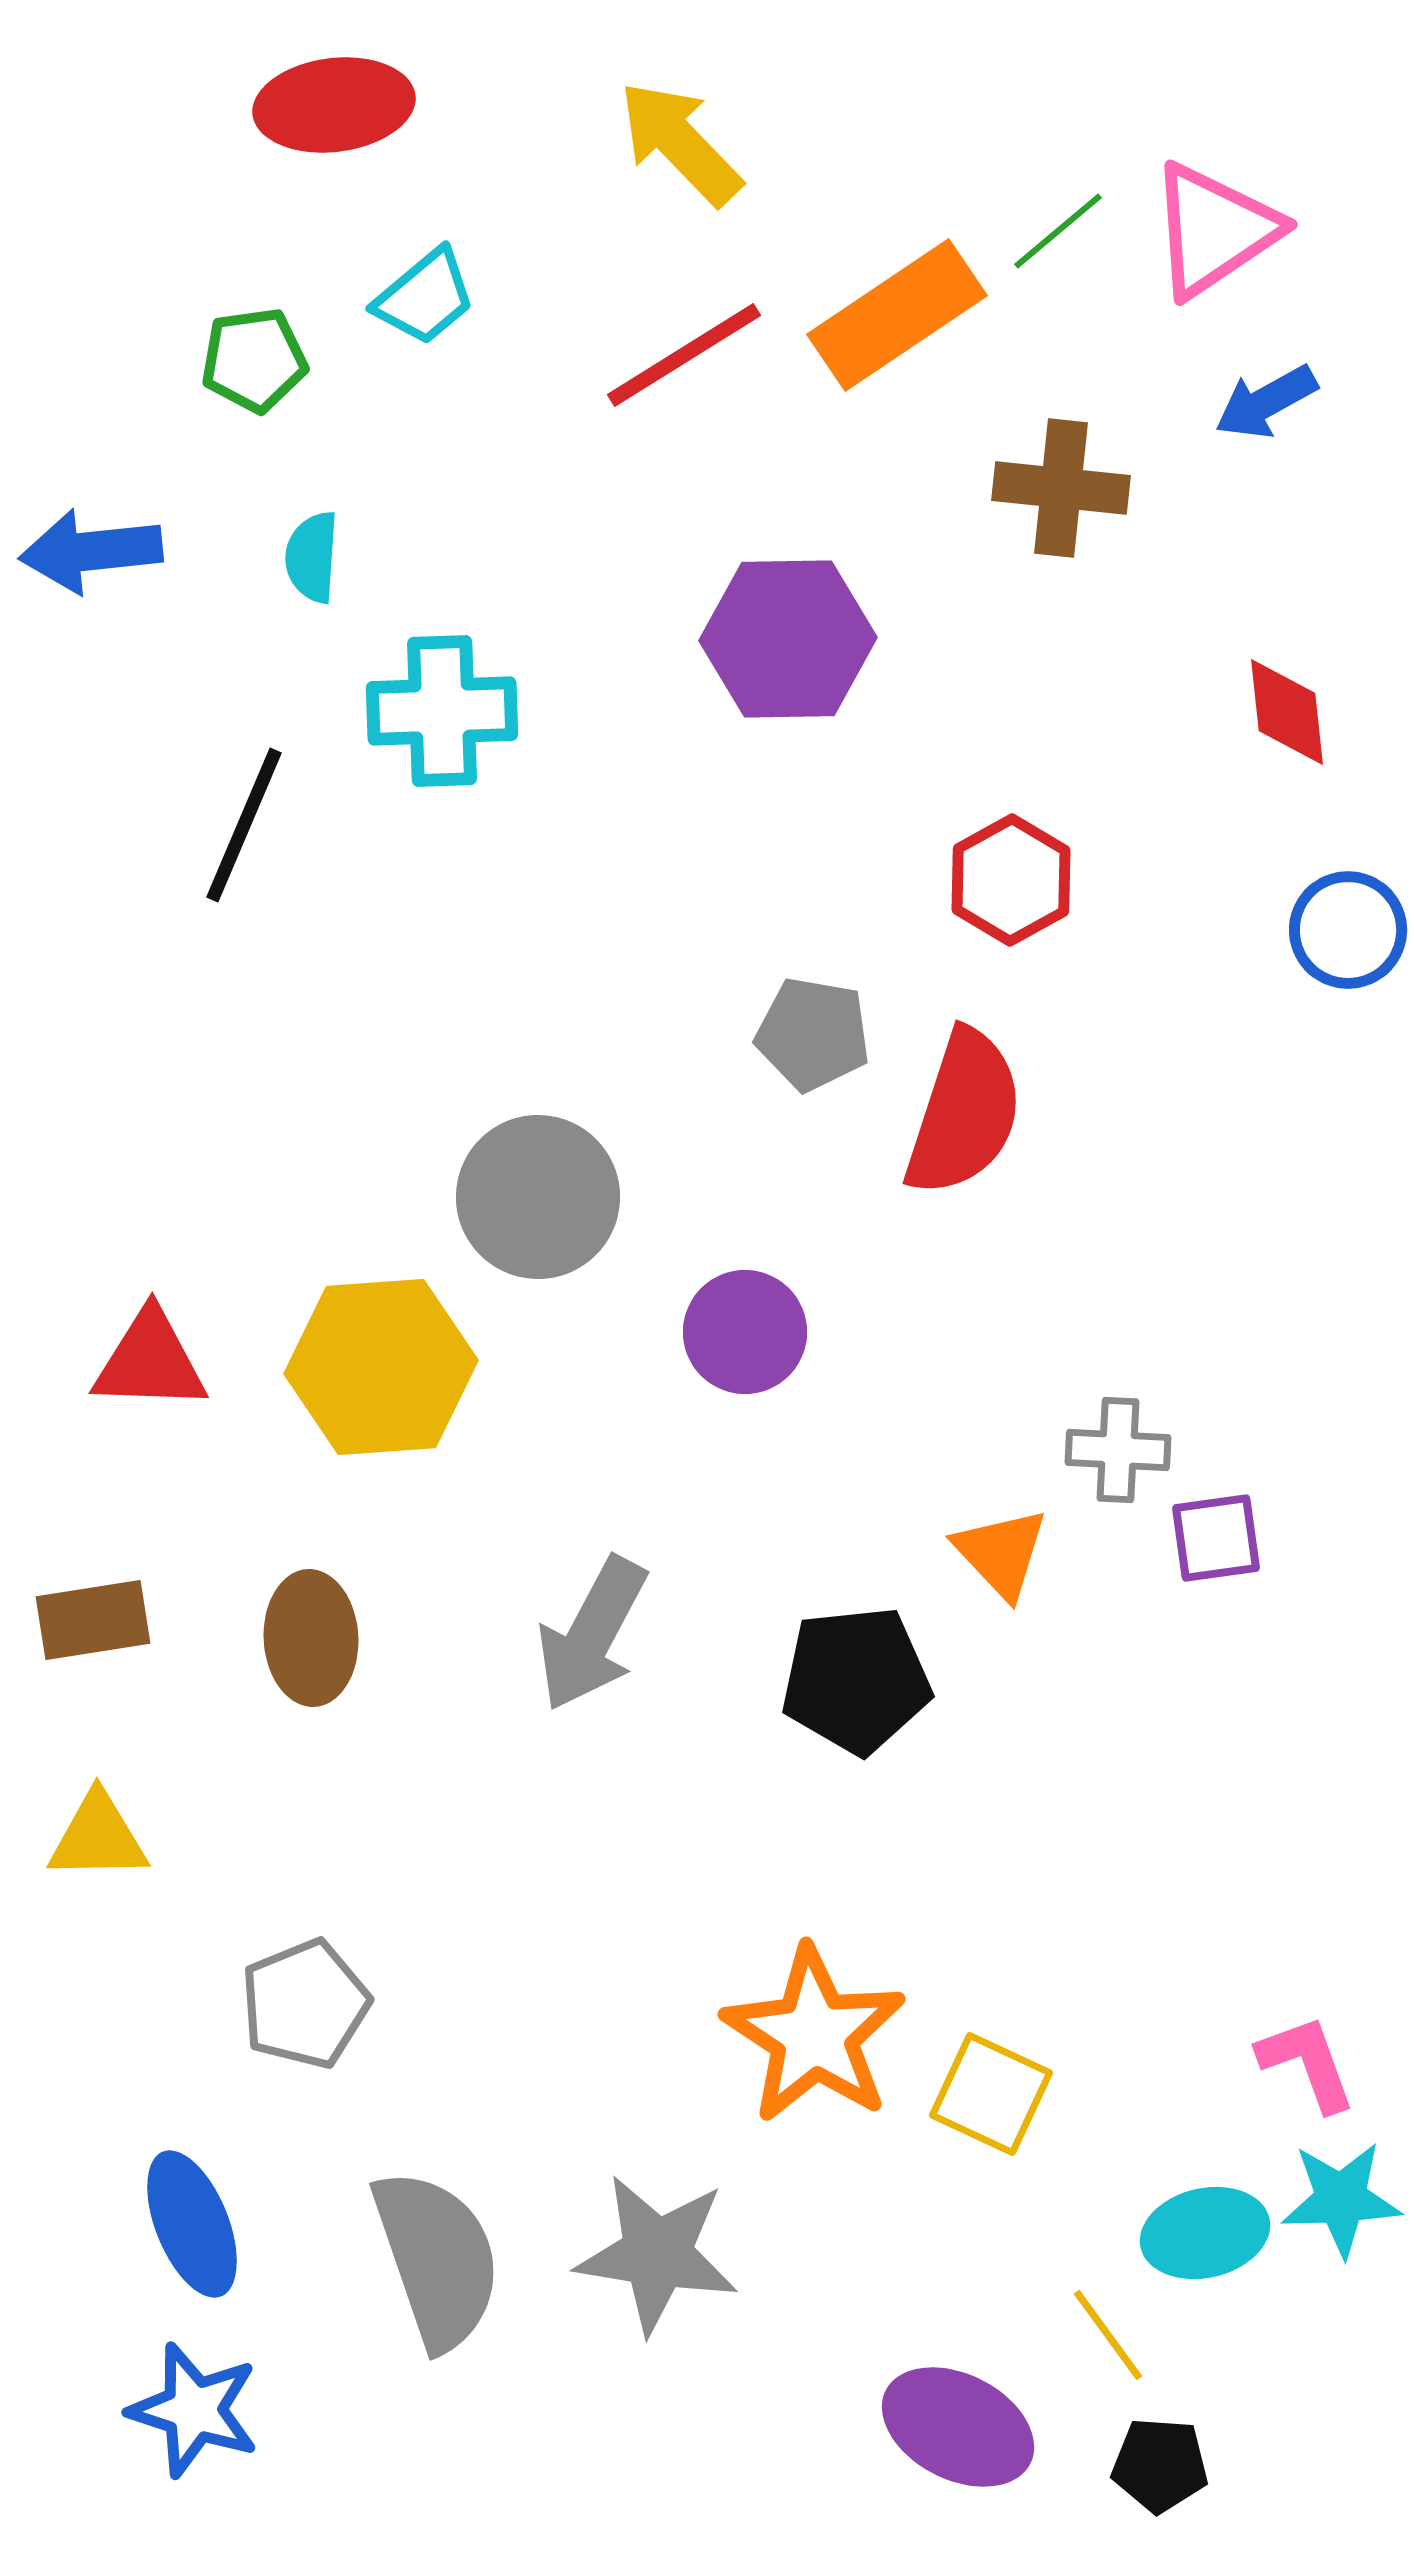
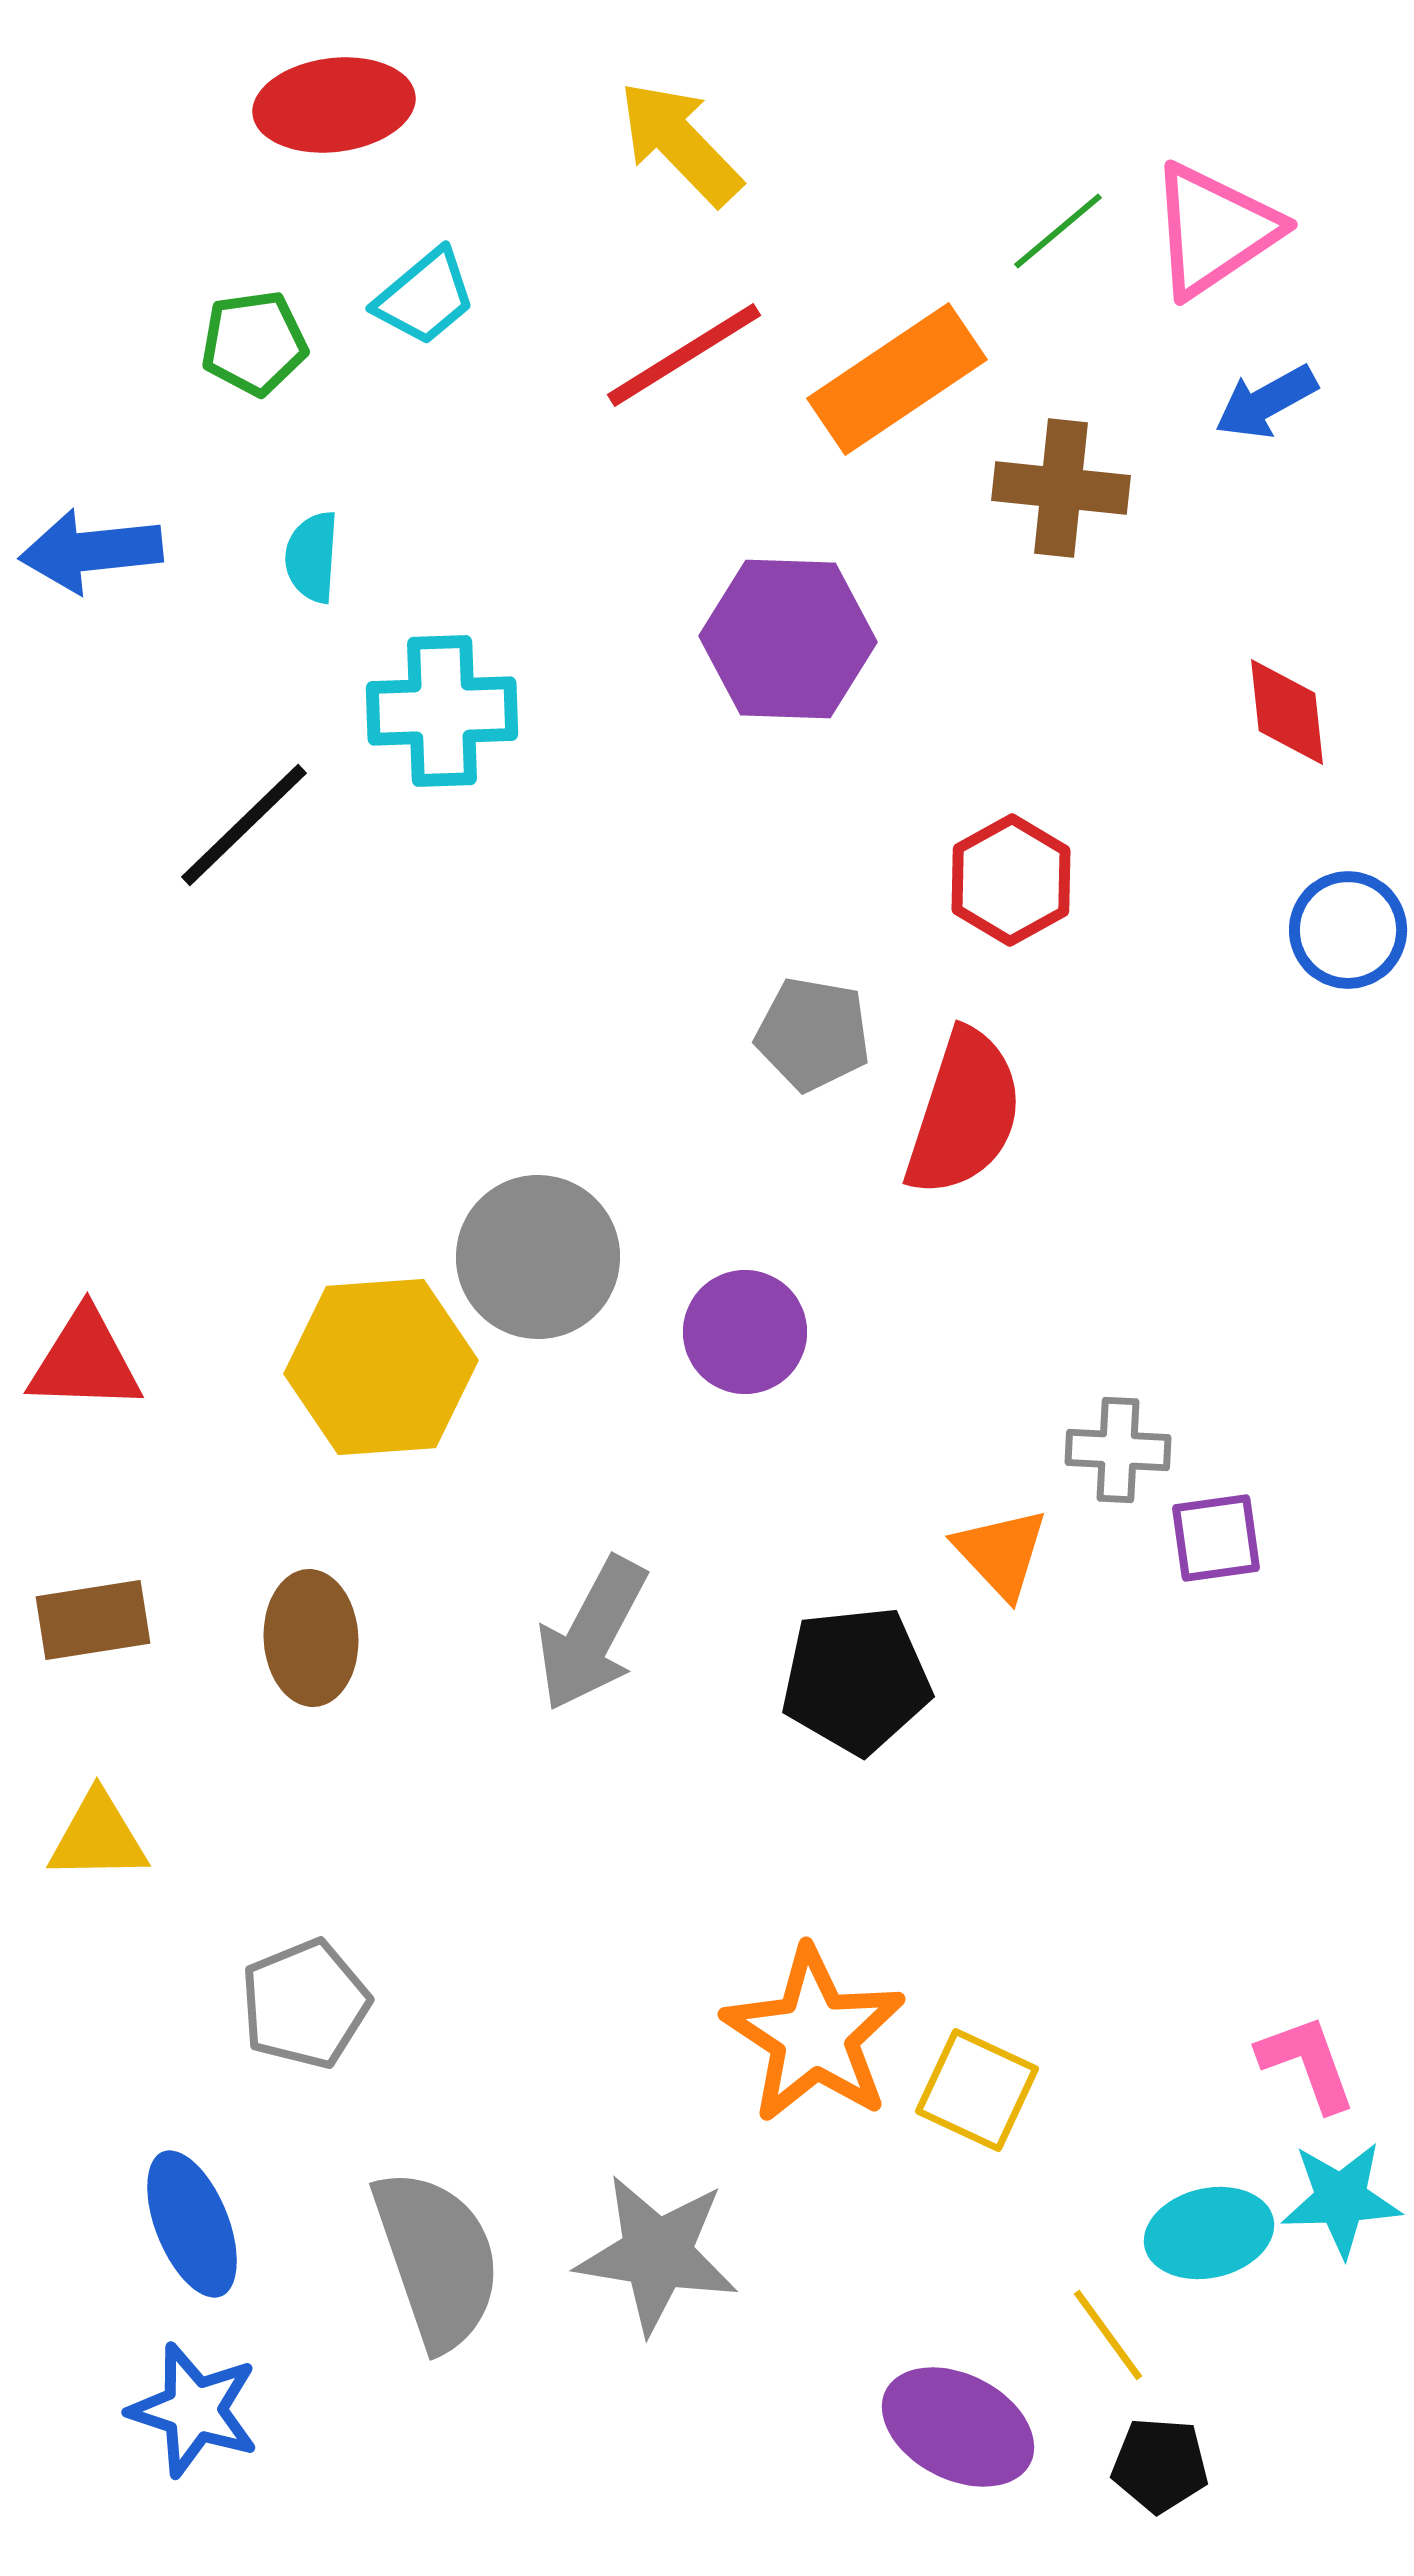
orange rectangle at (897, 315): moved 64 px down
green pentagon at (254, 360): moved 17 px up
purple hexagon at (788, 639): rotated 3 degrees clockwise
black line at (244, 825): rotated 23 degrees clockwise
gray circle at (538, 1197): moved 60 px down
red triangle at (150, 1361): moved 65 px left
yellow square at (991, 2094): moved 14 px left, 4 px up
cyan ellipse at (1205, 2233): moved 4 px right
